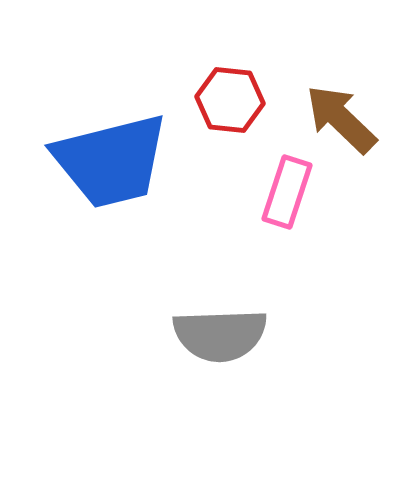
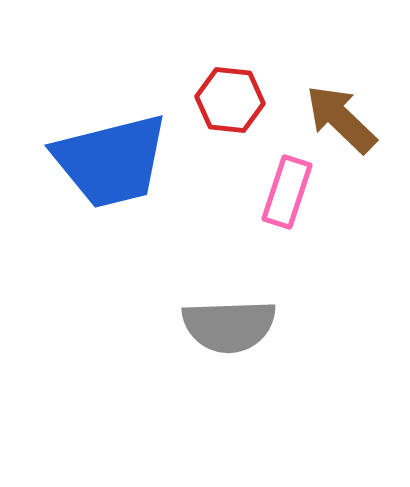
gray semicircle: moved 9 px right, 9 px up
